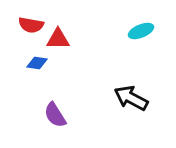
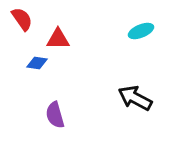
red semicircle: moved 9 px left, 6 px up; rotated 135 degrees counterclockwise
black arrow: moved 4 px right
purple semicircle: rotated 16 degrees clockwise
